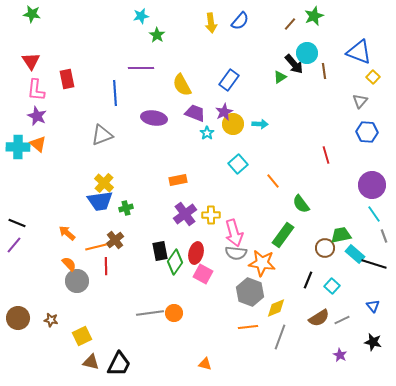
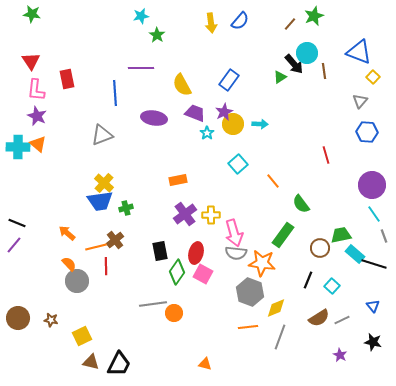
brown circle at (325, 248): moved 5 px left
green diamond at (175, 262): moved 2 px right, 10 px down
gray line at (150, 313): moved 3 px right, 9 px up
